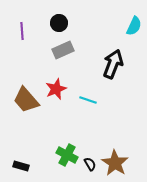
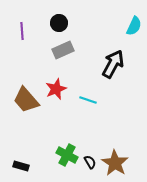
black arrow: rotated 8 degrees clockwise
black semicircle: moved 2 px up
